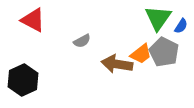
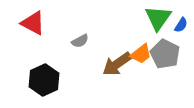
red triangle: moved 3 px down
blue semicircle: moved 1 px up
gray semicircle: moved 2 px left
gray pentagon: moved 1 px right, 2 px down
brown arrow: rotated 44 degrees counterclockwise
black hexagon: moved 21 px right
